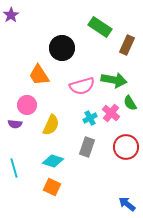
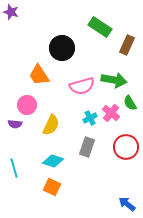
purple star: moved 3 px up; rotated 21 degrees counterclockwise
